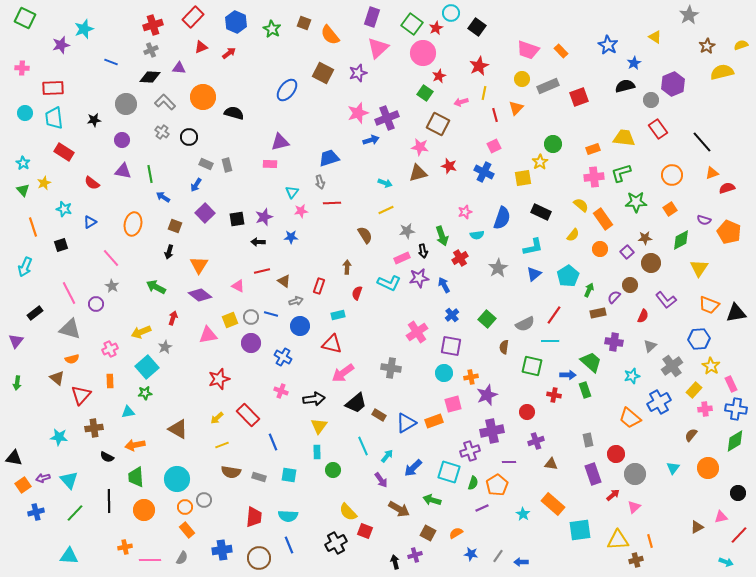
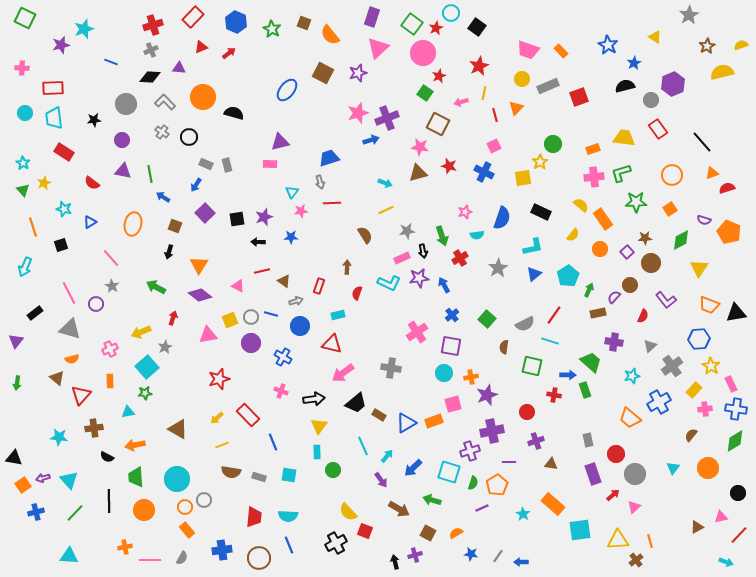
cyan line at (550, 341): rotated 18 degrees clockwise
brown cross at (636, 560): rotated 24 degrees counterclockwise
